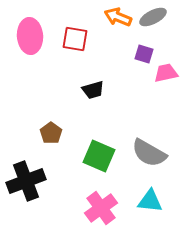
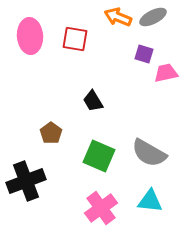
black trapezoid: moved 11 px down; rotated 75 degrees clockwise
